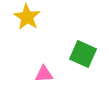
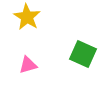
pink triangle: moved 16 px left, 9 px up; rotated 12 degrees counterclockwise
